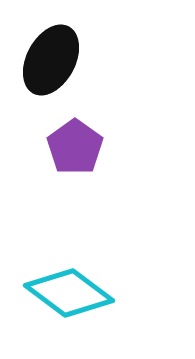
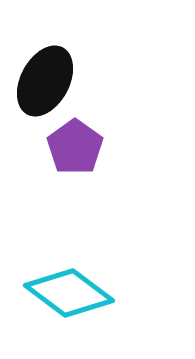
black ellipse: moved 6 px left, 21 px down
